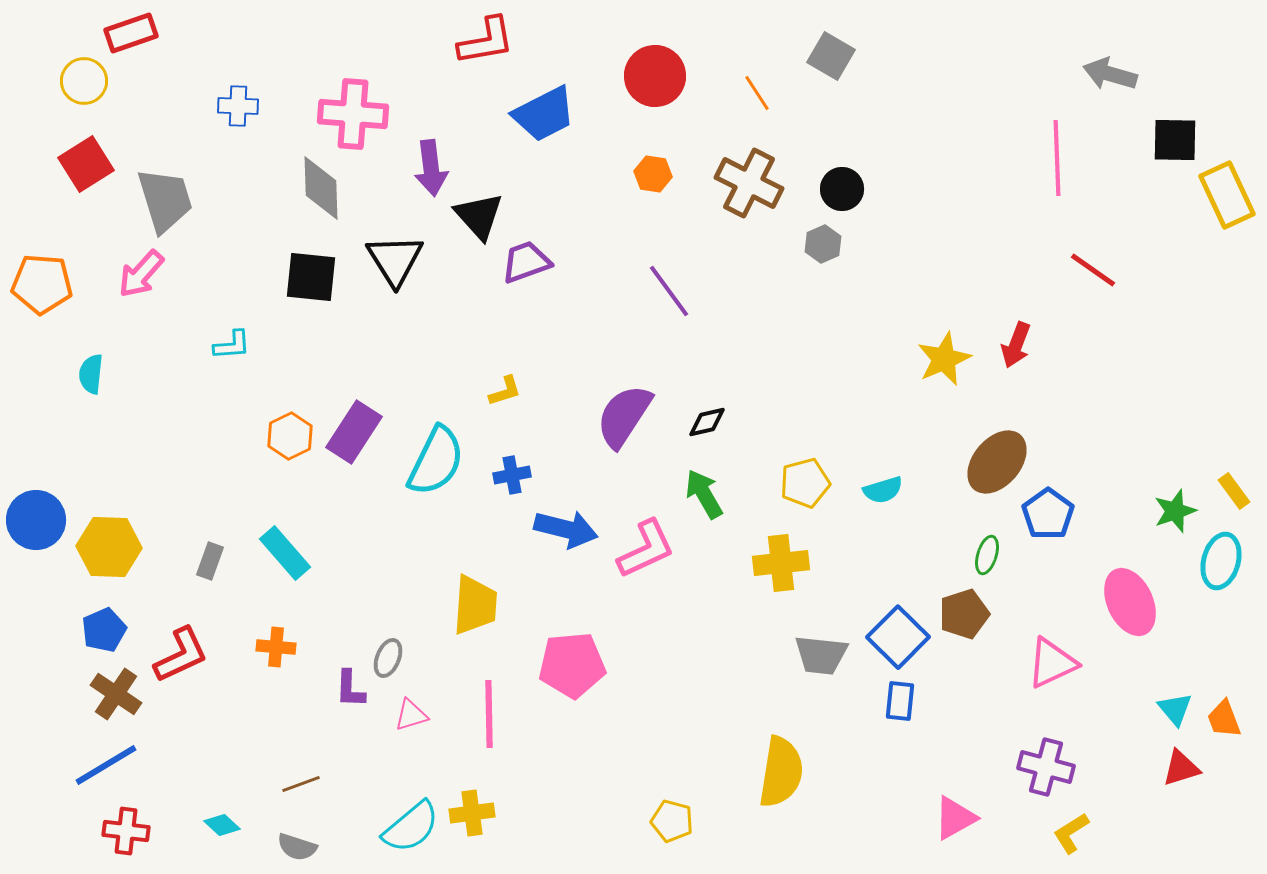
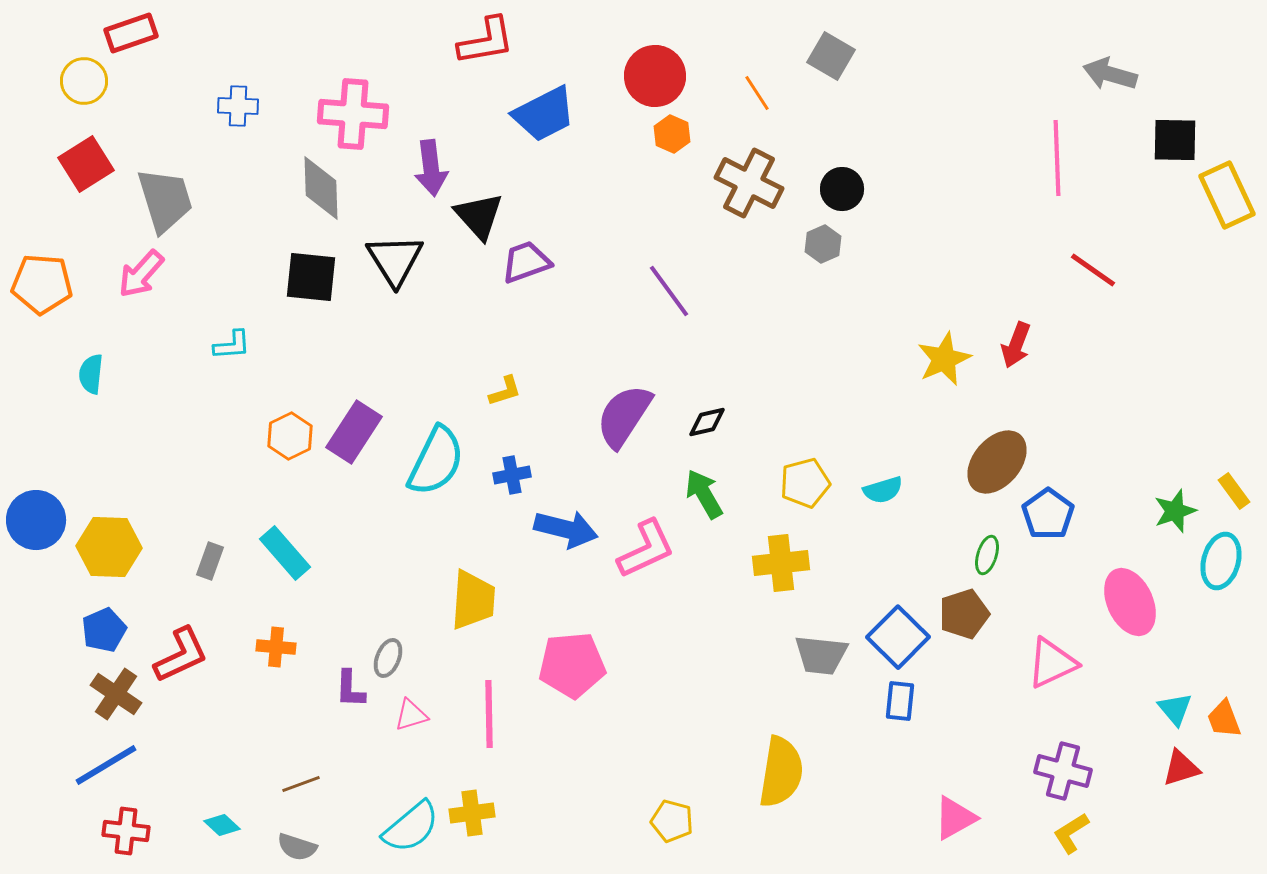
orange hexagon at (653, 174): moved 19 px right, 40 px up; rotated 15 degrees clockwise
yellow trapezoid at (475, 605): moved 2 px left, 5 px up
purple cross at (1046, 767): moved 17 px right, 4 px down
